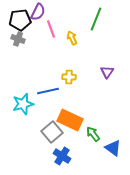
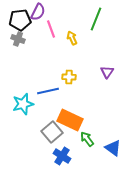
green arrow: moved 6 px left, 5 px down
